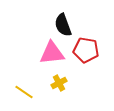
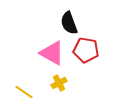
black semicircle: moved 6 px right, 2 px up
pink triangle: rotated 36 degrees clockwise
